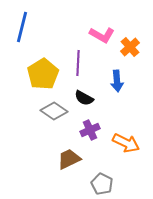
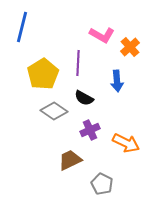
brown trapezoid: moved 1 px right, 1 px down
